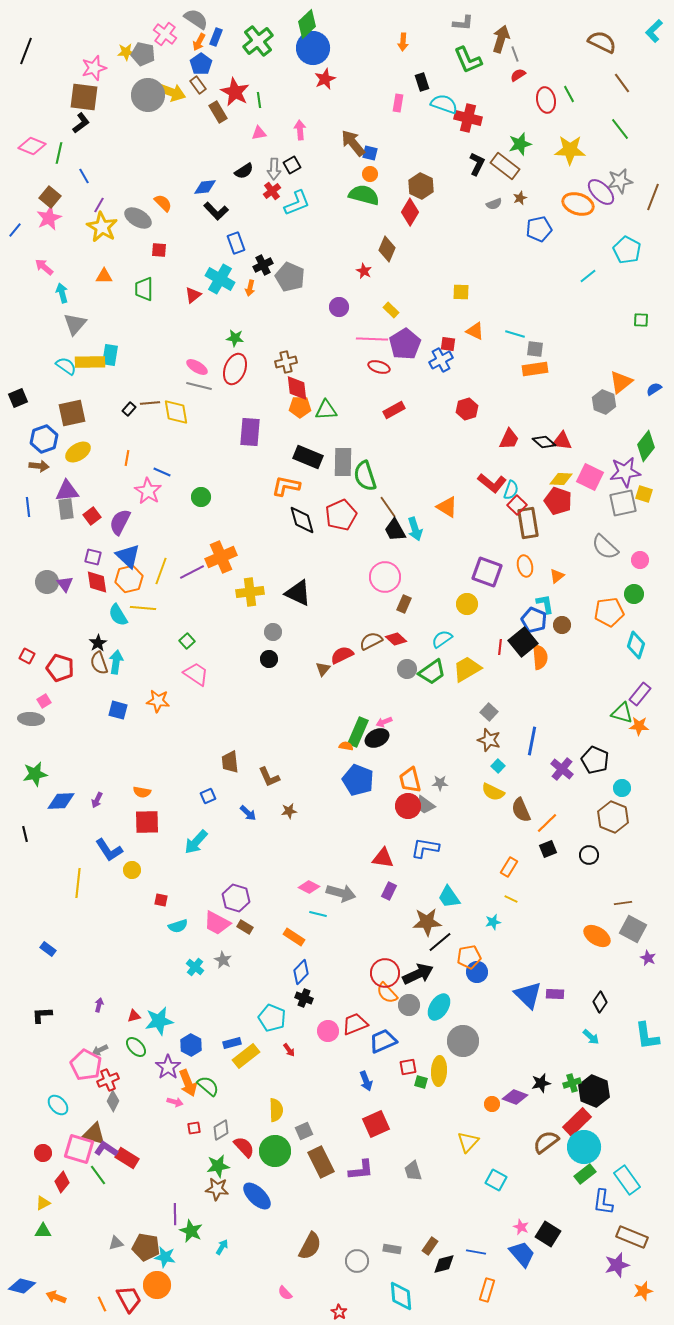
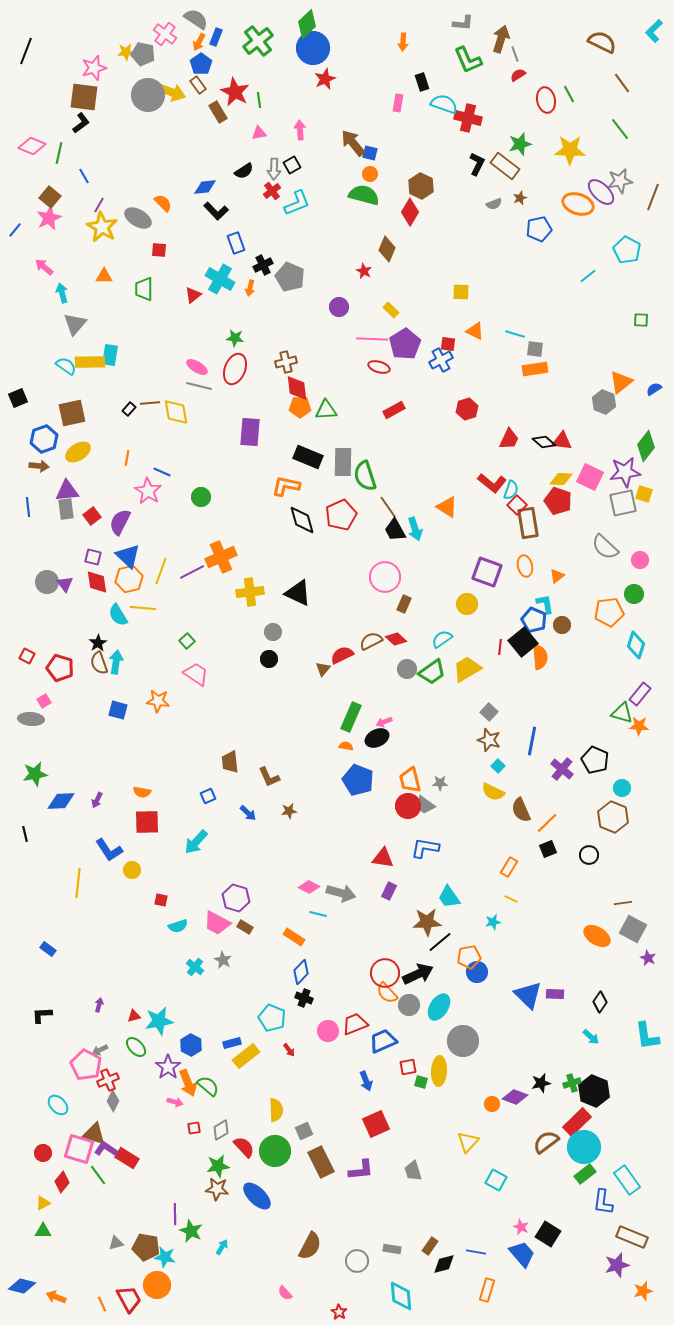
green rectangle at (358, 732): moved 7 px left, 15 px up
